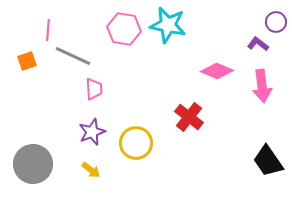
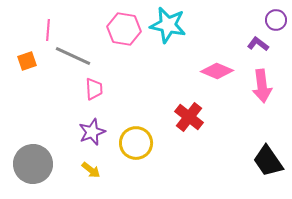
purple circle: moved 2 px up
